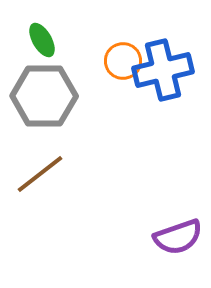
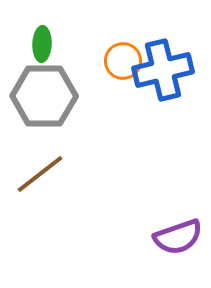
green ellipse: moved 4 px down; rotated 32 degrees clockwise
